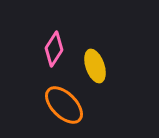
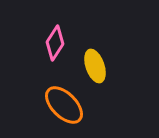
pink diamond: moved 1 px right, 6 px up
